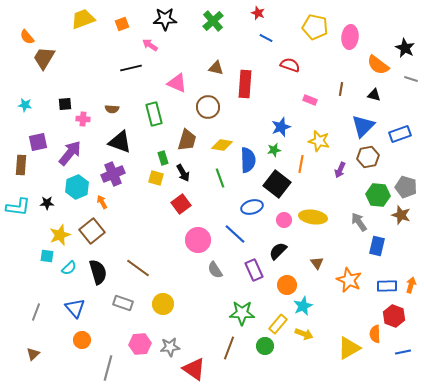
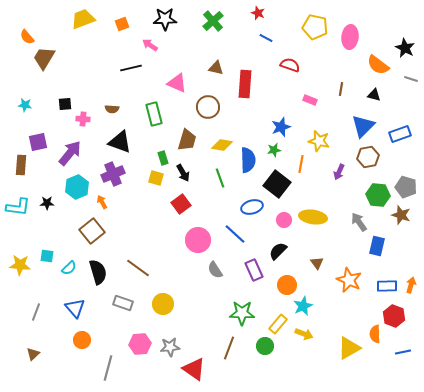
purple arrow at (340, 170): moved 1 px left, 2 px down
yellow star at (60, 235): moved 40 px left, 30 px down; rotated 25 degrees clockwise
